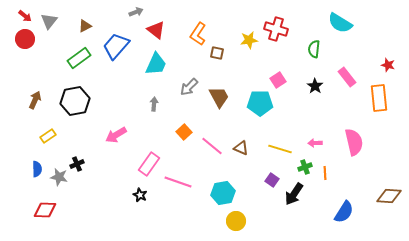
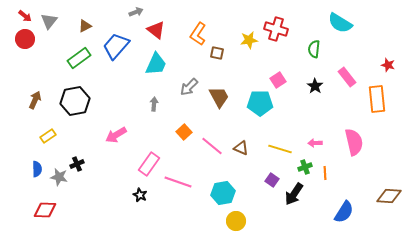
orange rectangle at (379, 98): moved 2 px left, 1 px down
